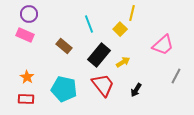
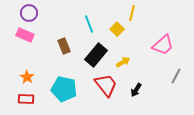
purple circle: moved 1 px up
yellow square: moved 3 px left
brown rectangle: rotated 28 degrees clockwise
black rectangle: moved 3 px left
red trapezoid: moved 3 px right
